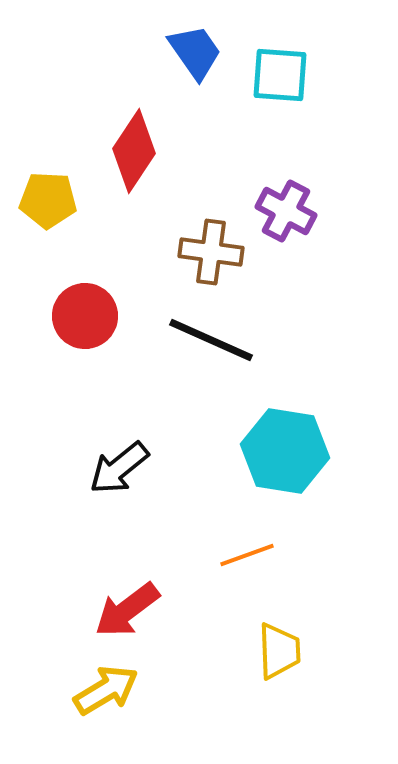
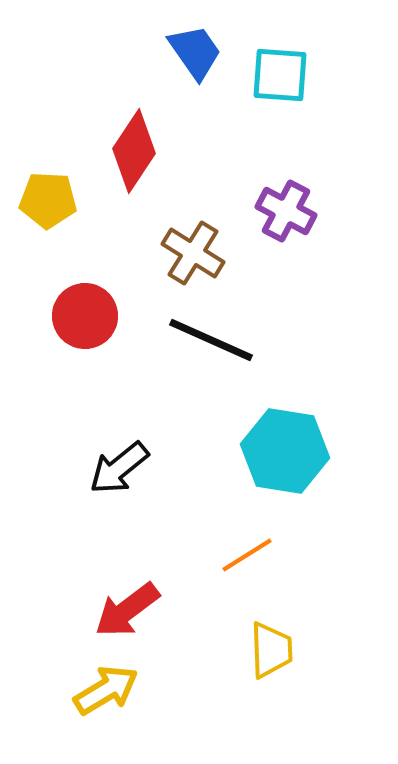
brown cross: moved 18 px left, 1 px down; rotated 24 degrees clockwise
orange line: rotated 12 degrees counterclockwise
yellow trapezoid: moved 8 px left, 1 px up
